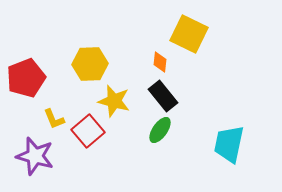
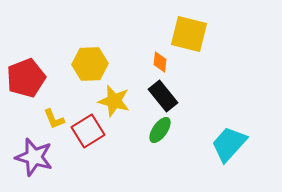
yellow square: rotated 12 degrees counterclockwise
red square: rotated 8 degrees clockwise
cyan trapezoid: rotated 30 degrees clockwise
purple star: moved 1 px left, 1 px down
